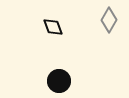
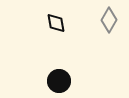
black diamond: moved 3 px right, 4 px up; rotated 10 degrees clockwise
